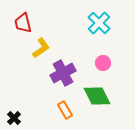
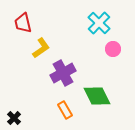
pink circle: moved 10 px right, 14 px up
